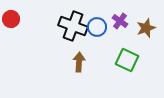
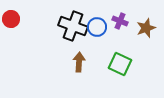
purple cross: rotated 14 degrees counterclockwise
green square: moved 7 px left, 4 px down
